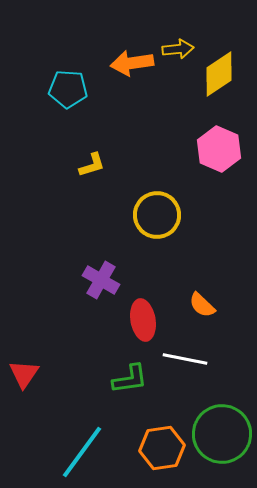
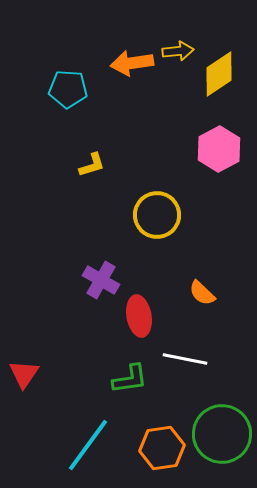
yellow arrow: moved 2 px down
pink hexagon: rotated 9 degrees clockwise
orange semicircle: moved 12 px up
red ellipse: moved 4 px left, 4 px up
cyan line: moved 6 px right, 7 px up
